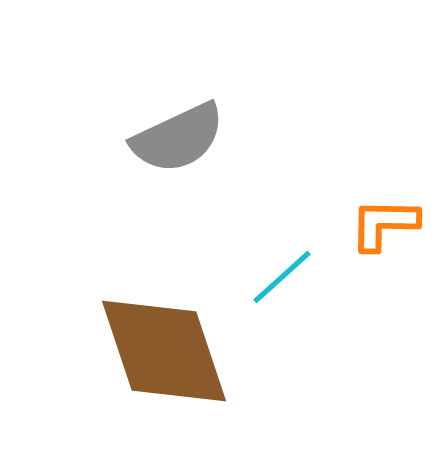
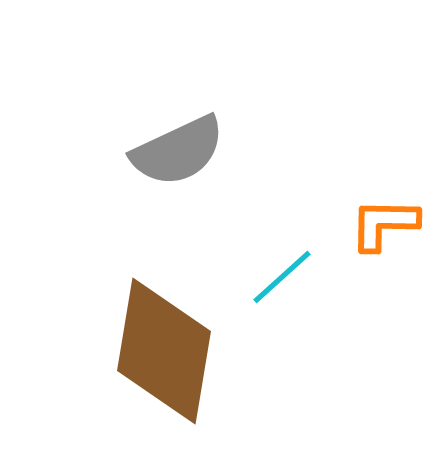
gray semicircle: moved 13 px down
brown diamond: rotated 28 degrees clockwise
